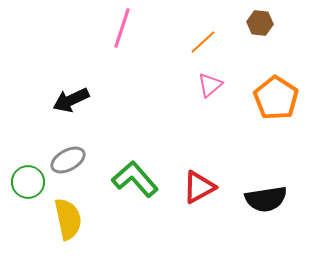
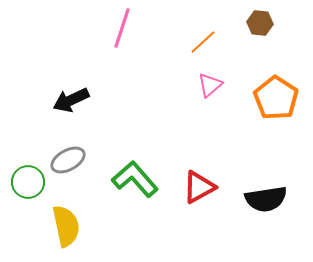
yellow semicircle: moved 2 px left, 7 px down
